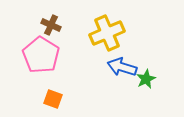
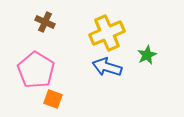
brown cross: moved 6 px left, 3 px up
pink pentagon: moved 5 px left, 15 px down
blue arrow: moved 15 px left
green star: moved 1 px right, 24 px up
